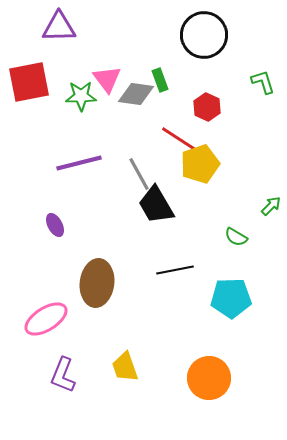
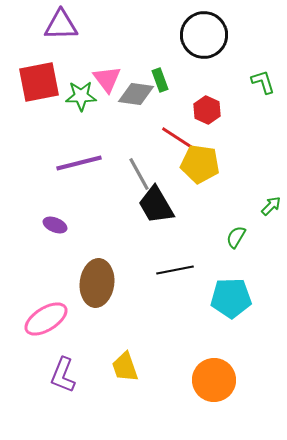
purple triangle: moved 2 px right, 2 px up
red square: moved 10 px right
red hexagon: moved 3 px down
yellow pentagon: rotated 27 degrees clockwise
purple ellipse: rotated 40 degrees counterclockwise
green semicircle: rotated 90 degrees clockwise
orange circle: moved 5 px right, 2 px down
